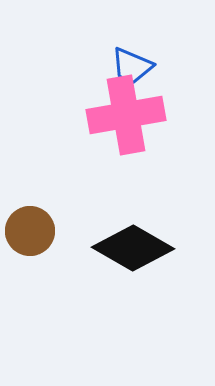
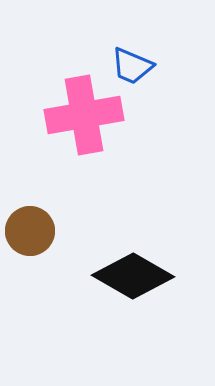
pink cross: moved 42 px left
black diamond: moved 28 px down
